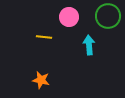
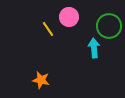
green circle: moved 1 px right, 10 px down
yellow line: moved 4 px right, 8 px up; rotated 49 degrees clockwise
cyan arrow: moved 5 px right, 3 px down
